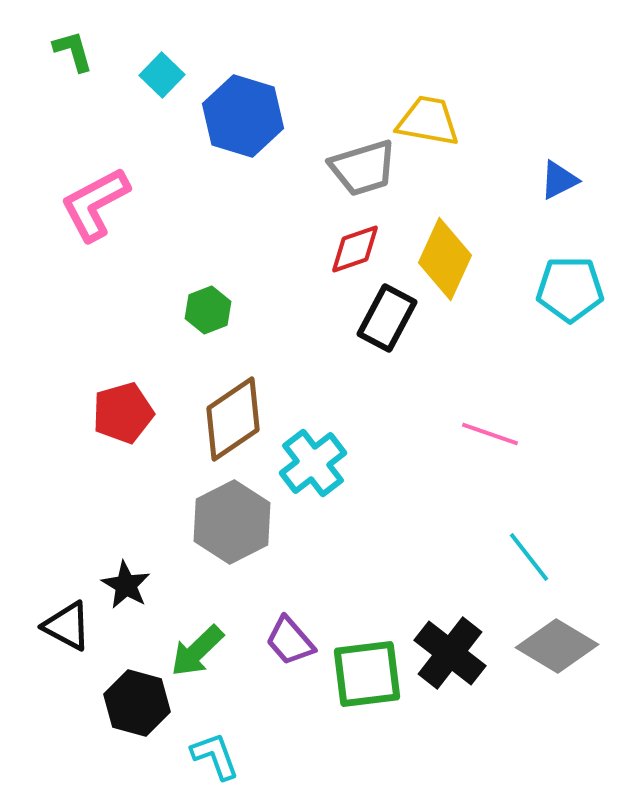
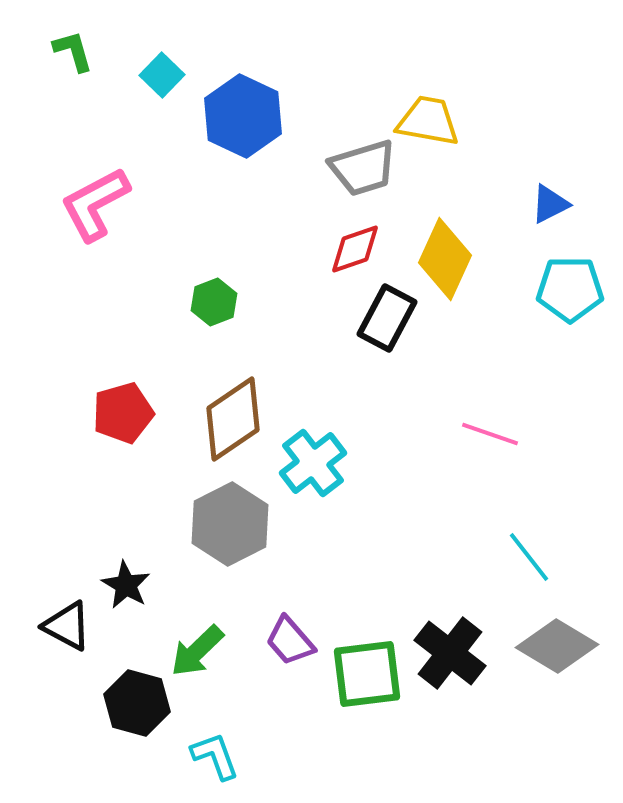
blue hexagon: rotated 8 degrees clockwise
blue triangle: moved 9 px left, 24 px down
green hexagon: moved 6 px right, 8 px up
gray hexagon: moved 2 px left, 2 px down
